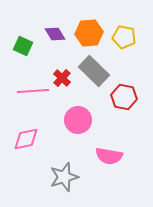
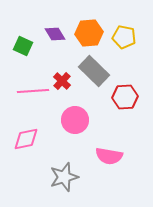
red cross: moved 3 px down
red hexagon: moved 1 px right; rotated 15 degrees counterclockwise
pink circle: moved 3 px left
